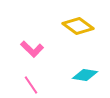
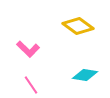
pink L-shape: moved 4 px left
